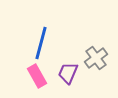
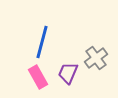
blue line: moved 1 px right, 1 px up
pink rectangle: moved 1 px right, 1 px down
